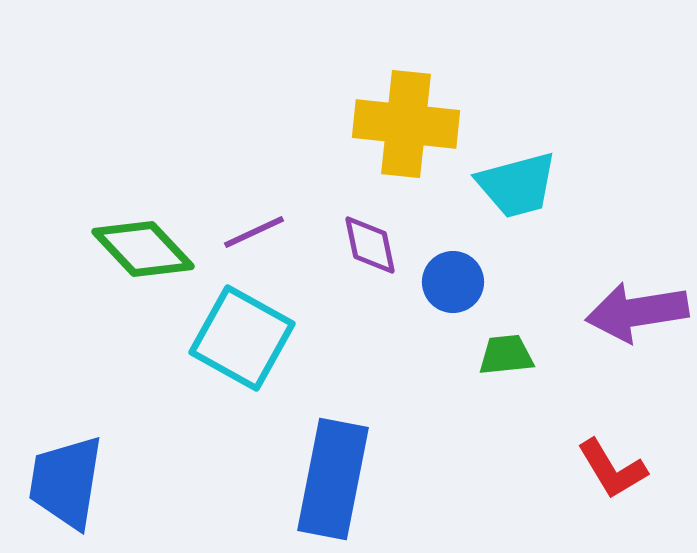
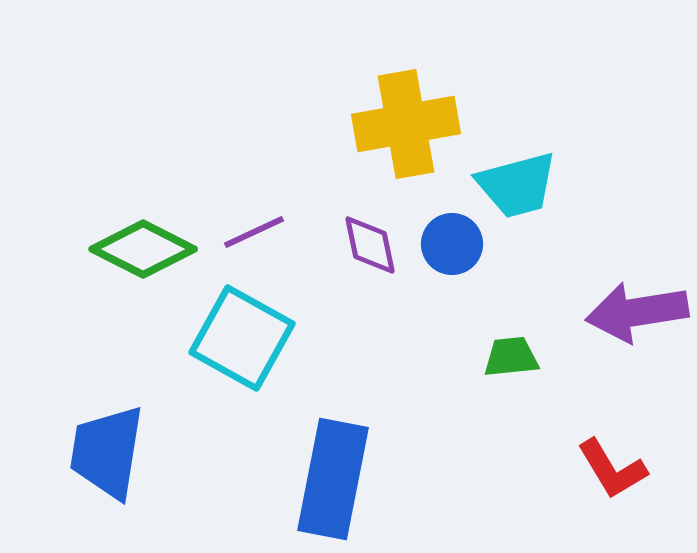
yellow cross: rotated 16 degrees counterclockwise
green diamond: rotated 20 degrees counterclockwise
blue circle: moved 1 px left, 38 px up
green trapezoid: moved 5 px right, 2 px down
blue trapezoid: moved 41 px right, 30 px up
